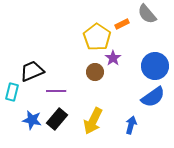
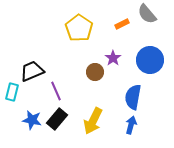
yellow pentagon: moved 18 px left, 9 px up
blue circle: moved 5 px left, 6 px up
purple line: rotated 66 degrees clockwise
blue semicircle: moved 20 px left; rotated 135 degrees clockwise
